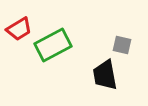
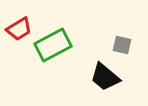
black trapezoid: moved 2 px down; rotated 40 degrees counterclockwise
